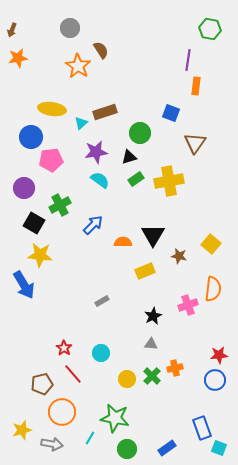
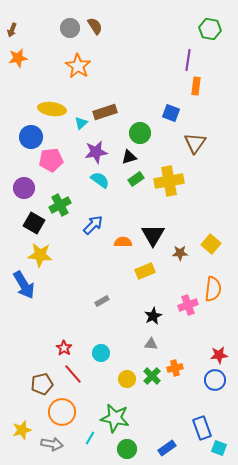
brown semicircle at (101, 50): moved 6 px left, 24 px up
brown star at (179, 256): moved 1 px right, 3 px up; rotated 14 degrees counterclockwise
